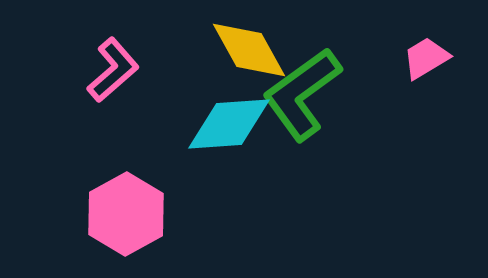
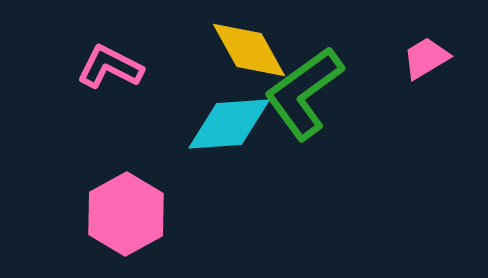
pink L-shape: moved 3 px left, 3 px up; rotated 112 degrees counterclockwise
green L-shape: moved 2 px right, 1 px up
